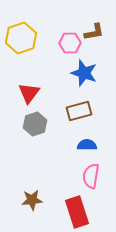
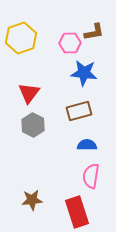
blue star: rotated 12 degrees counterclockwise
gray hexagon: moved 2 px left, 1 px down; rotated 15 degrees counterclockwise
